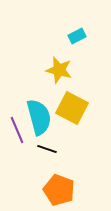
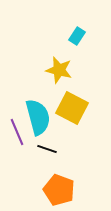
cyan rectangle: rotated 30 degrees counterclockwise
cyan semicircle: moved 1 px left
purple line: moved 2 px down
